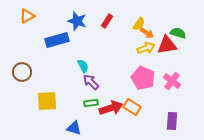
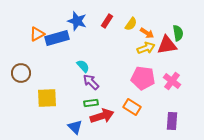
orange triangle: moved 10 px right, 18 px down
yellow semicircle: moved 8 px left
green semicircle: rotated 63 degrees clockwise
blue rectangle: moved 2 px up
cyan semicircle: rotated 16 degrees counterclockwise
brown circle: moved 1 px left, 1 px down
pink pentagon: rotated 15 degrees counterclockwise
yellow square: moved 3 px up
red arrow: moved 9 px left, 8 px down
blue triangle: moved 1 px right, 1 px up; rotated 28 degrees clockwise
